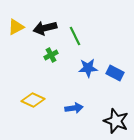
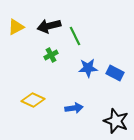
black arrow: moved 4 px right, 2 px up
